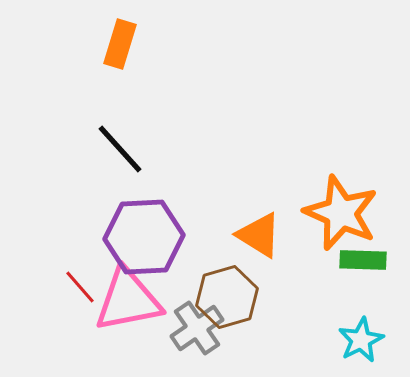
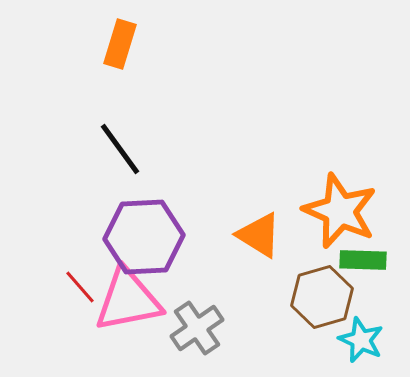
black line: rotated 6 degrees clockwise
orange star: moved 1 px left, 2 px up
brown hexagon: moved 95 px right
cyan star: rotated 21 degrees counterclockwise
